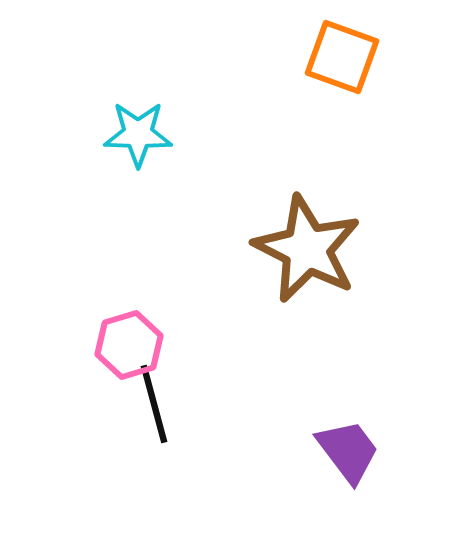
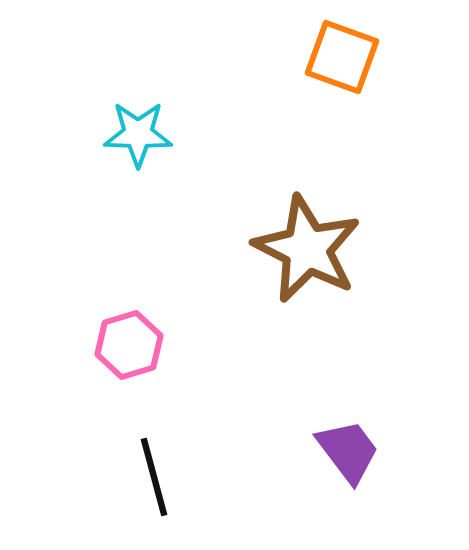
black line: moved 73 px down
